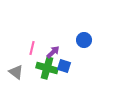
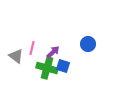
blue circle: moved 4 px right, 4 px down
blue square: moved 1 px left
gray triangle: moved 16 px up
